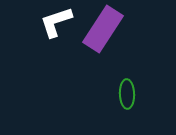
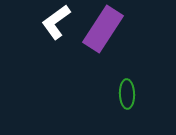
white L-shape: rotated 18 degrees counterclockwise
